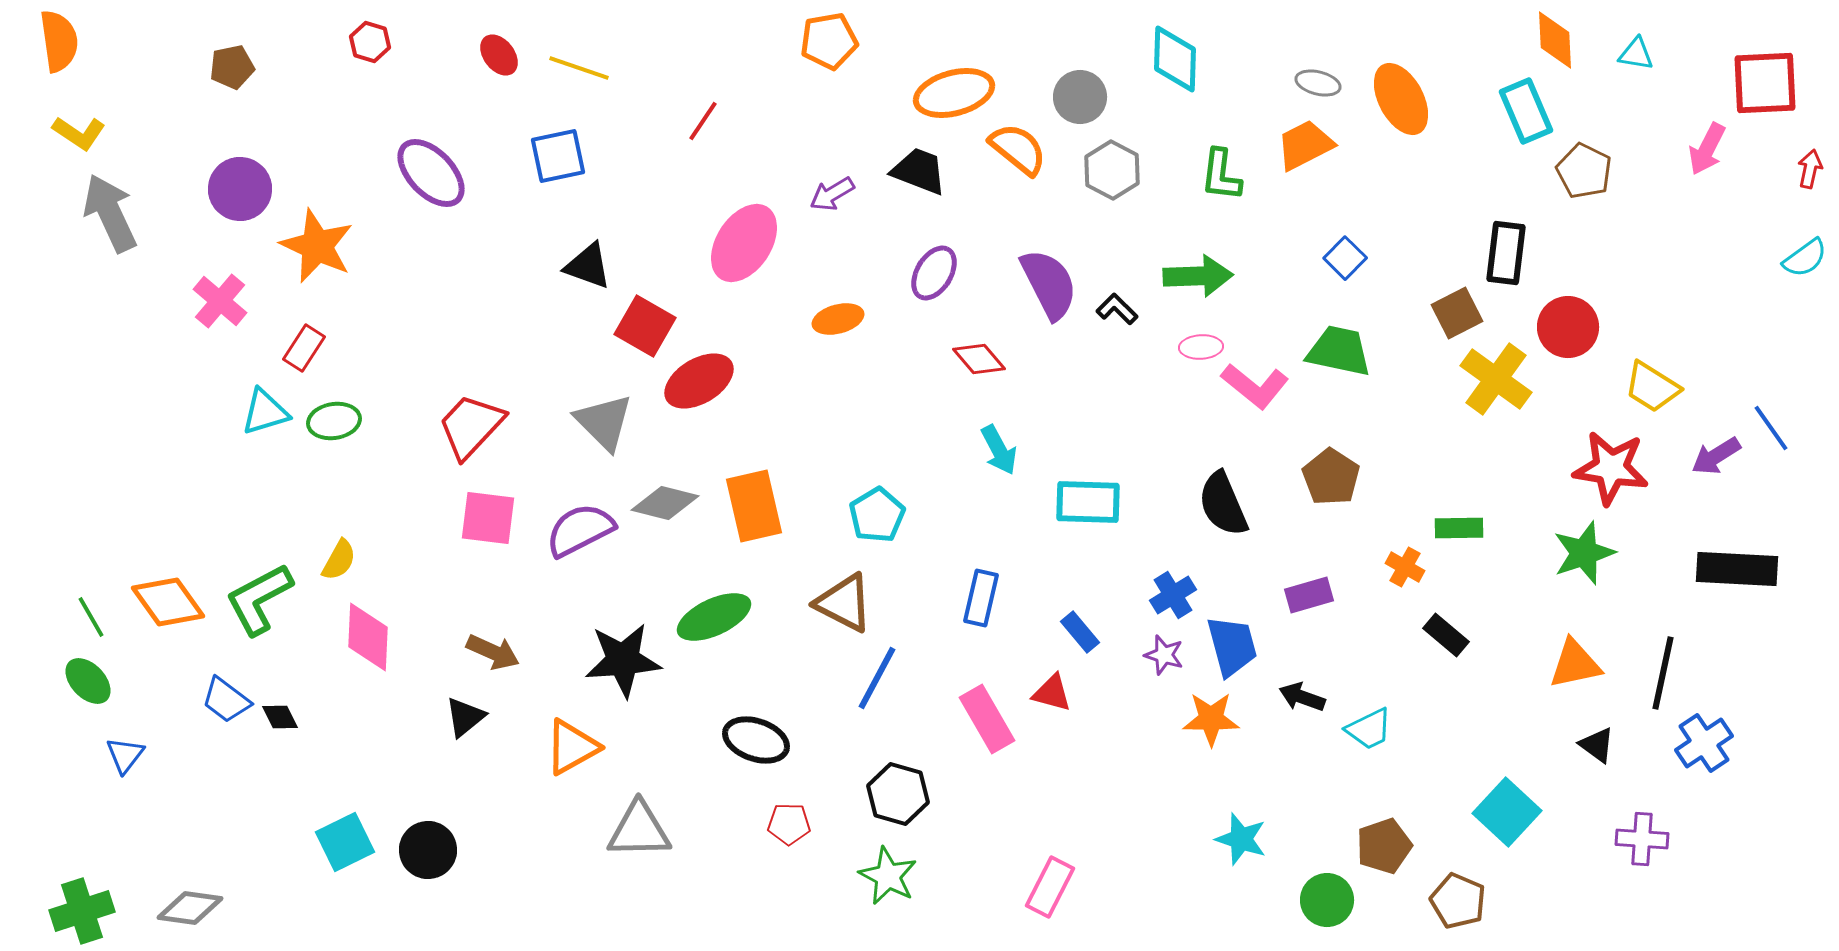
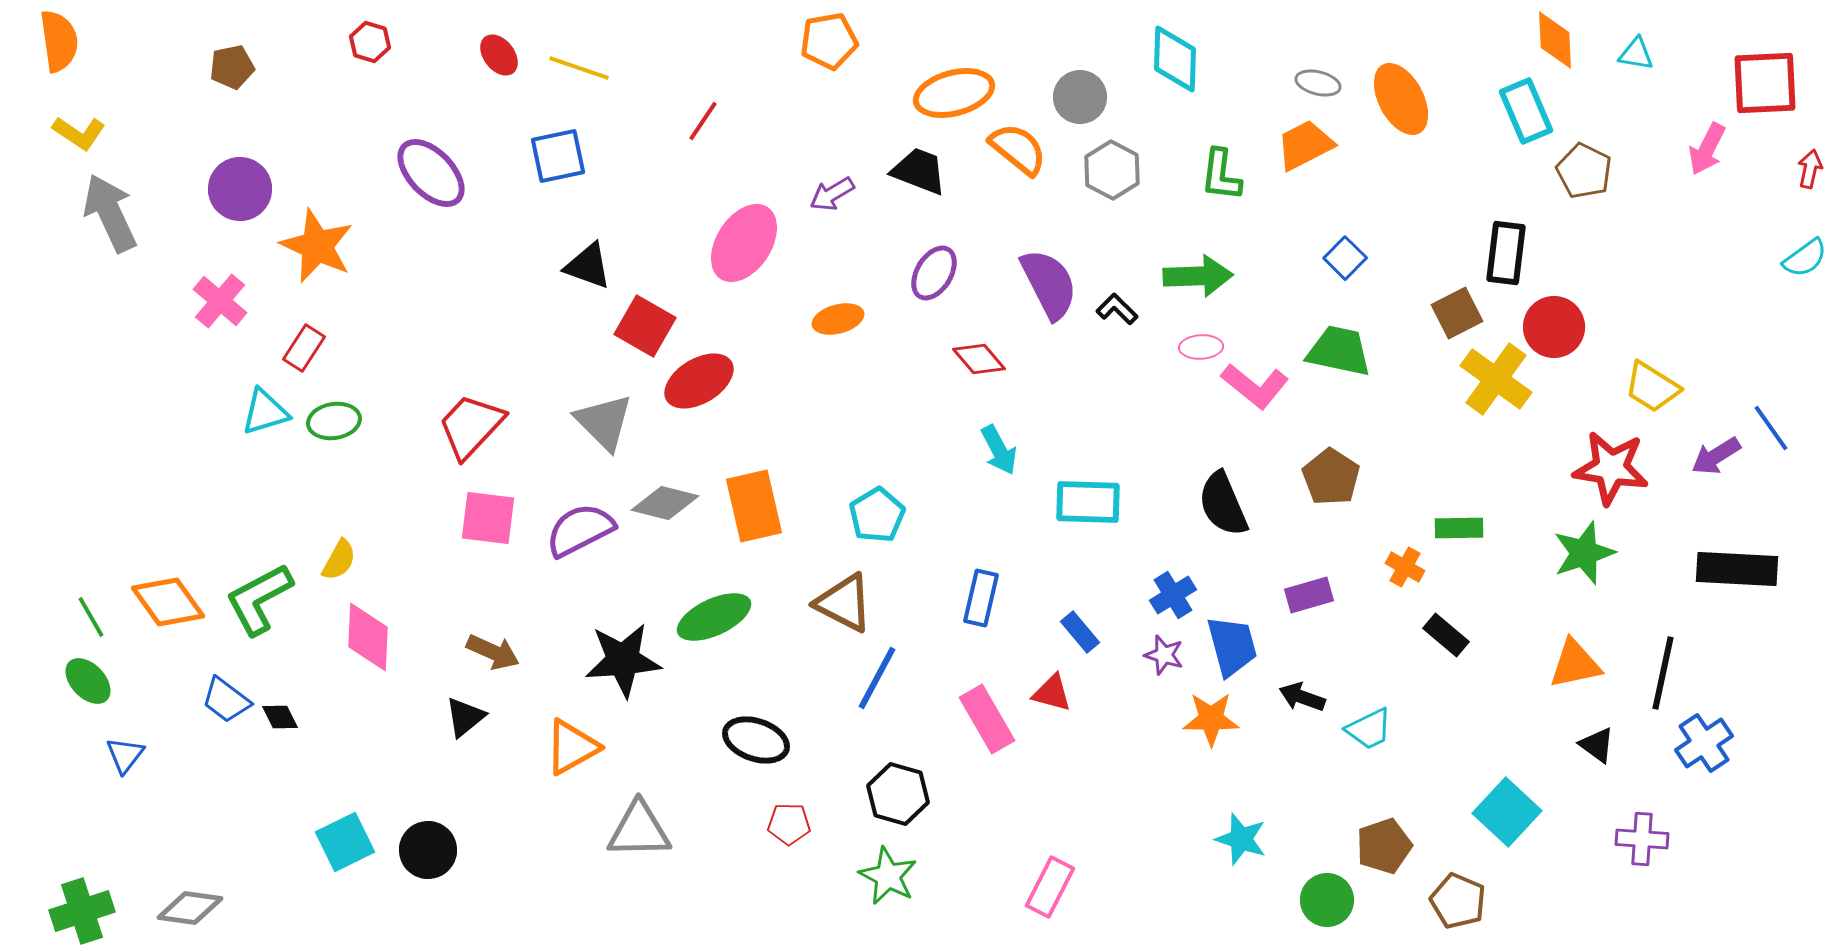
red circle at (1568, 327): moved 14 px left
